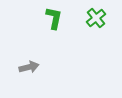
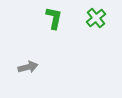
gray arrow: moved 1 px left
